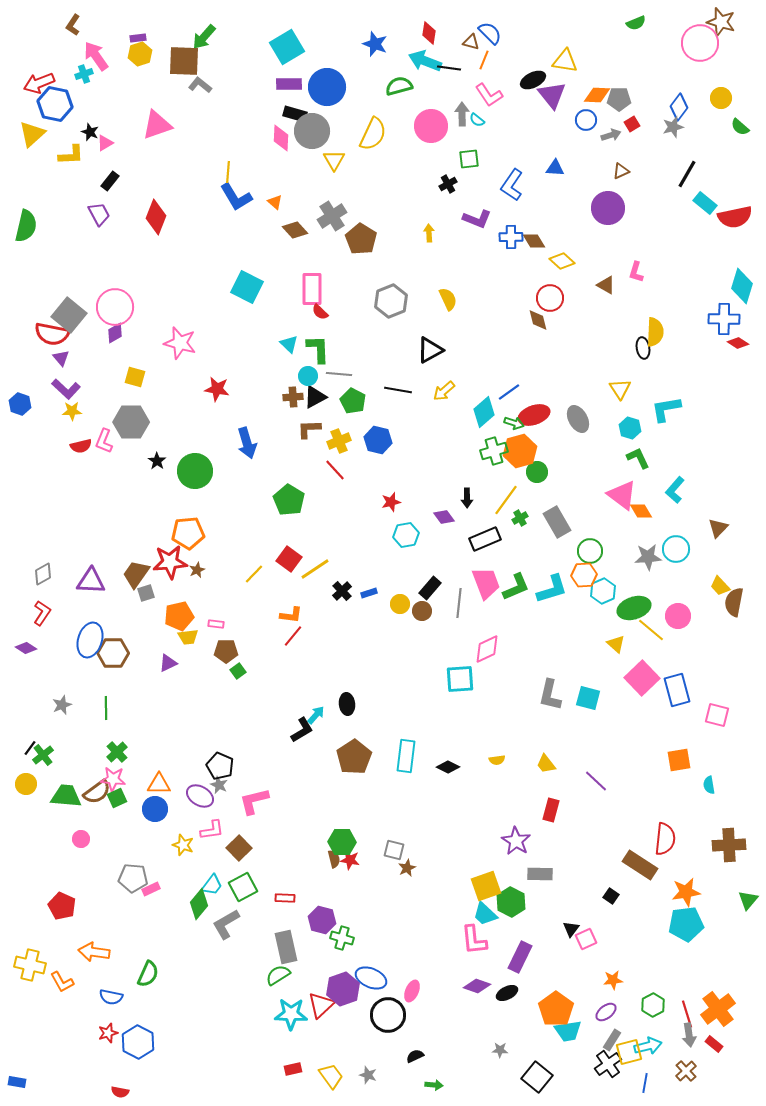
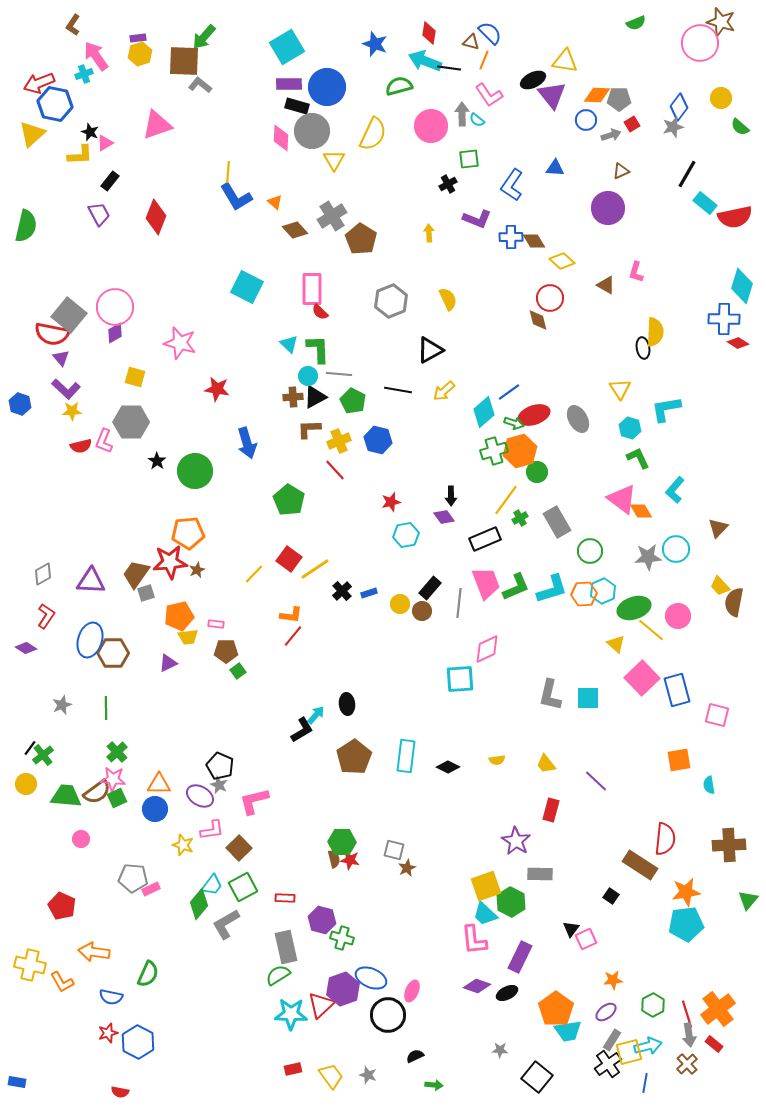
black rectangle at (295, 114): moved 2 px right, 8 px up
yellow L-shape at (71, 155): moved 9 px right
pink triangle at (622, 495): moved 4 px down
black arrow at (467, 498): moved 16 px left, 2 px up
orange hexagon at (584, 575): moved 19 px down
red L-shape at (42, 613): moved 4 px right, 3 px down
cyan square at (588, 698): rotated 15 degrees counterclockwise
brown cross at (686, 1071): moved 1 px right, 7 px up
